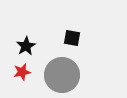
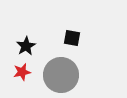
gray circle: moved 1 px left
